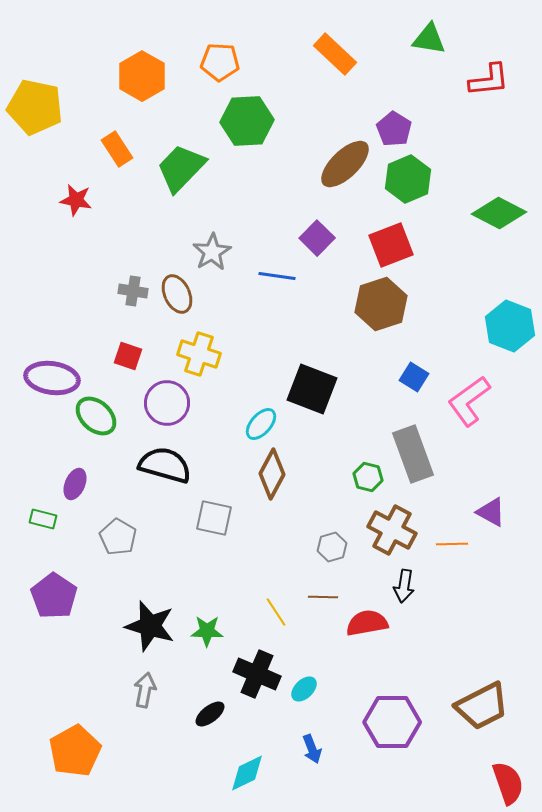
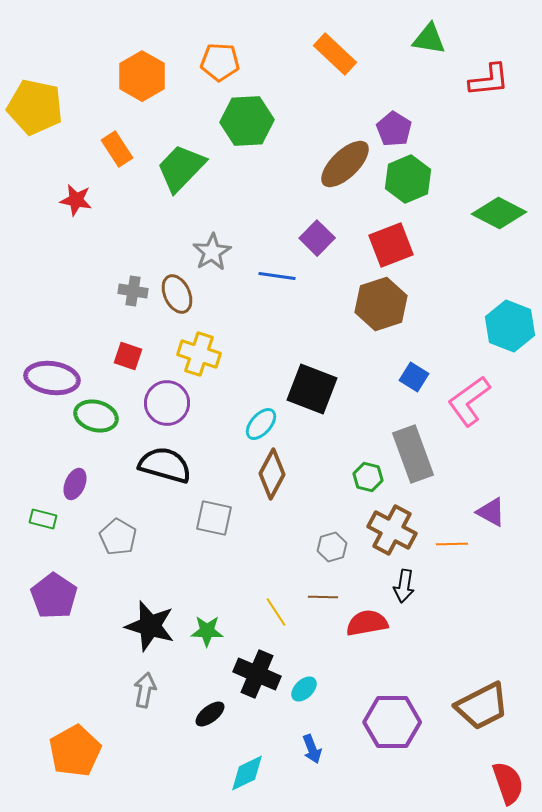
green ellipse at (96, 416): rotated 27 degrees counterclockwise
